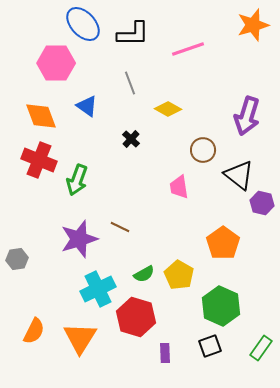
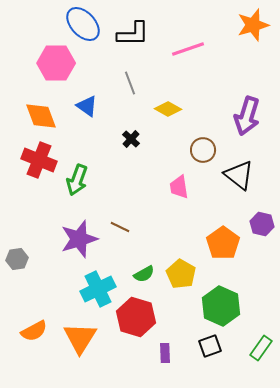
purple hexagon: moved 21 px down
yellow pentagon: moved 2 px right, 1 px up
orange semicircle: rotated 36 degrees clockwise
